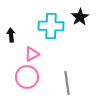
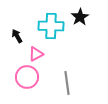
black arrow: moved 6 px right, 1 px down; rotated 24 degrees counterclockwise
pink triangle: moved 4 px right
